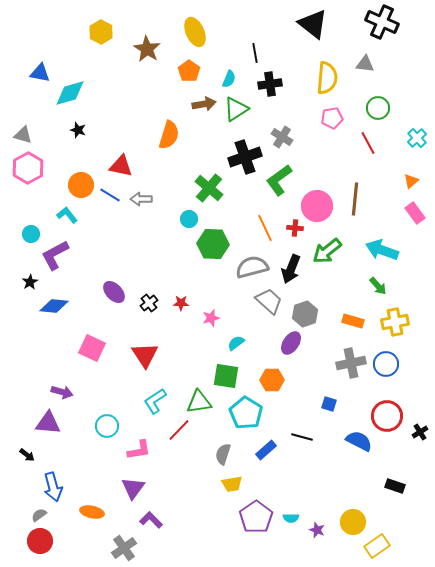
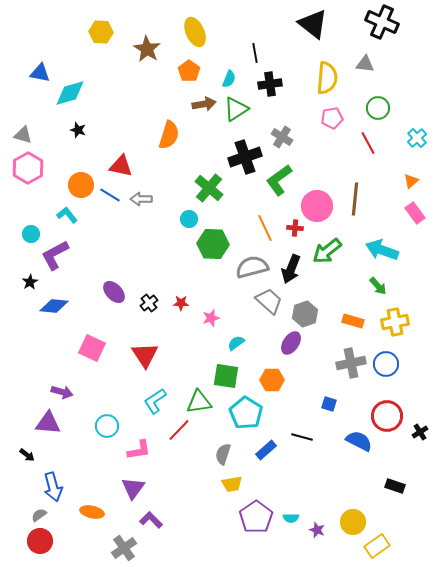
yellow hexagon at (101, 32): rotated 25 degrees counterclockwise
